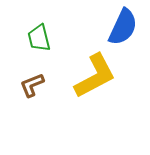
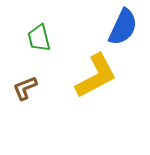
yellow L-shape: moved 1 px right
brown L-shape: moved 7 px left, 3 px down
